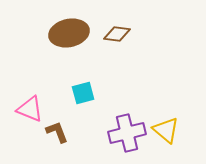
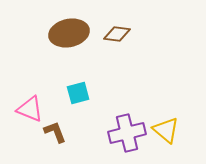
cyan square: moved 5 px left
brown L-shape: moved 2 px left
